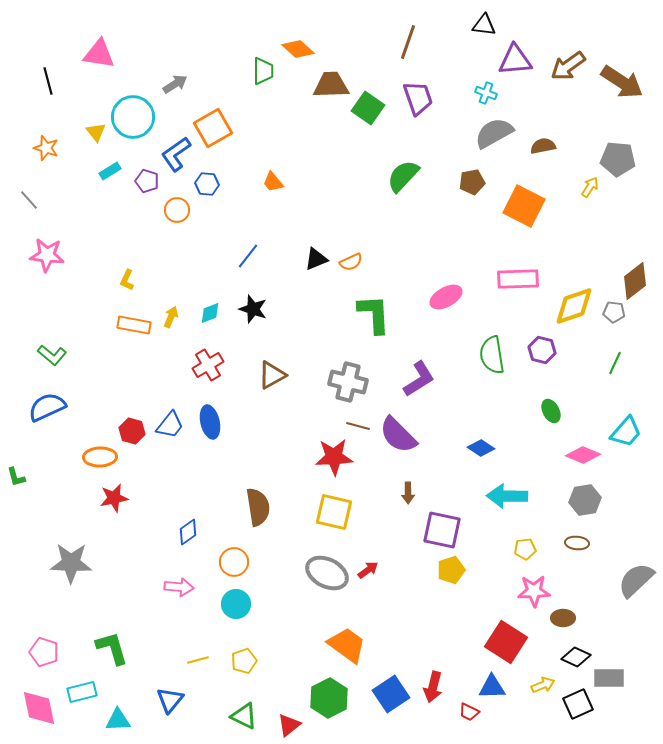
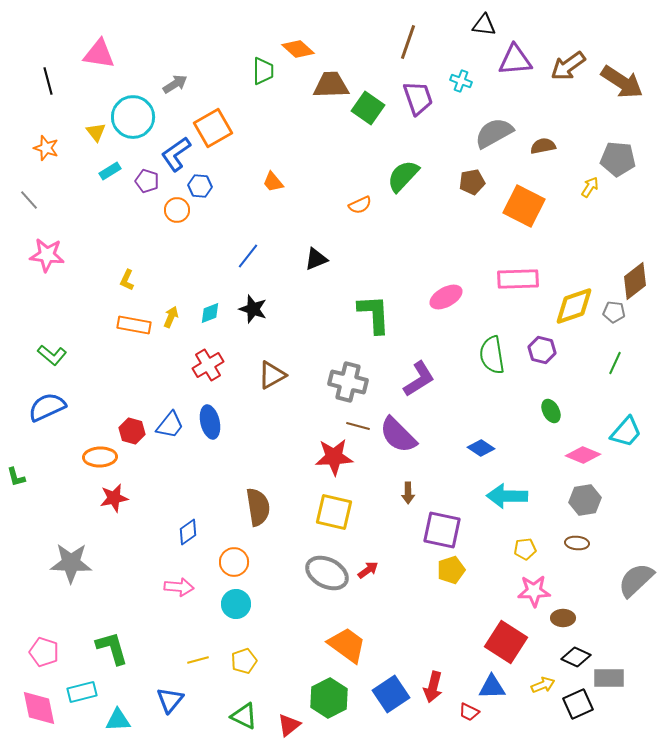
cyan cross at (486, 93): moved 25 px left, 12 px up
blue hexagon at (207, 184): moved 7 px left, 2 px down
orange semicircle at (351, 262): moved 9 px right, 57 px up
